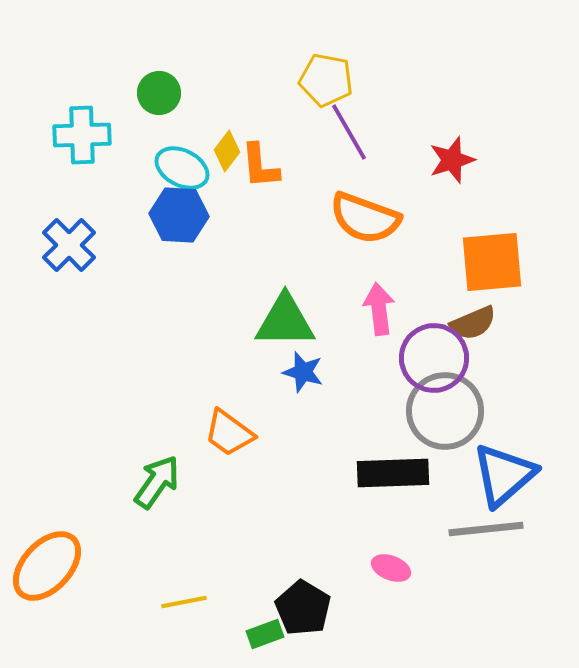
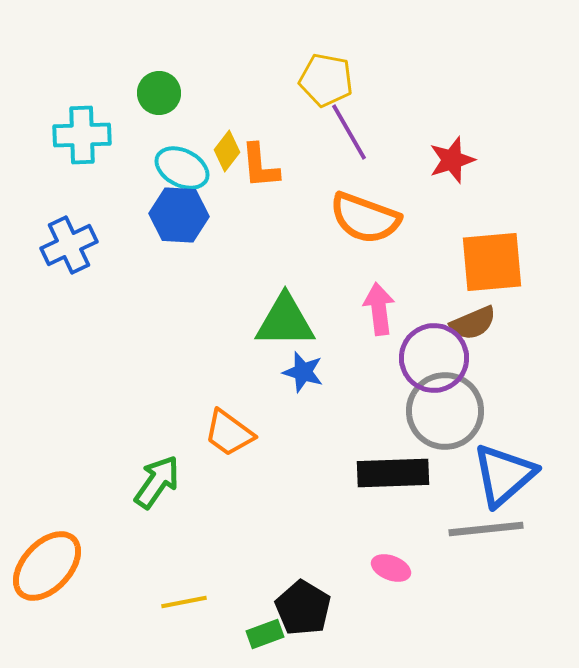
blue cross: rotated 20 degrees clockwise
